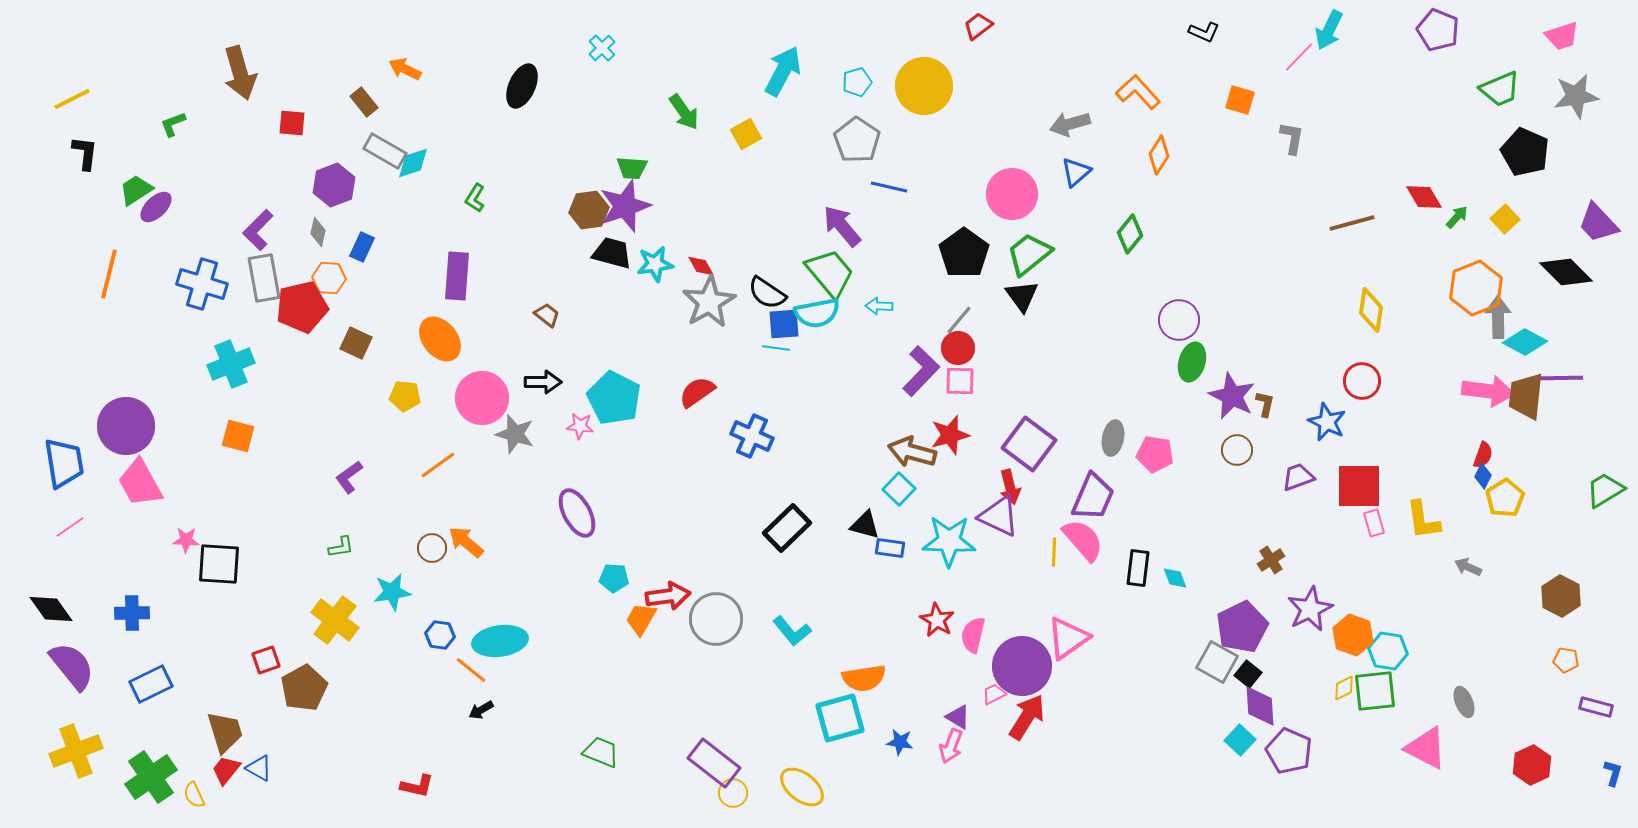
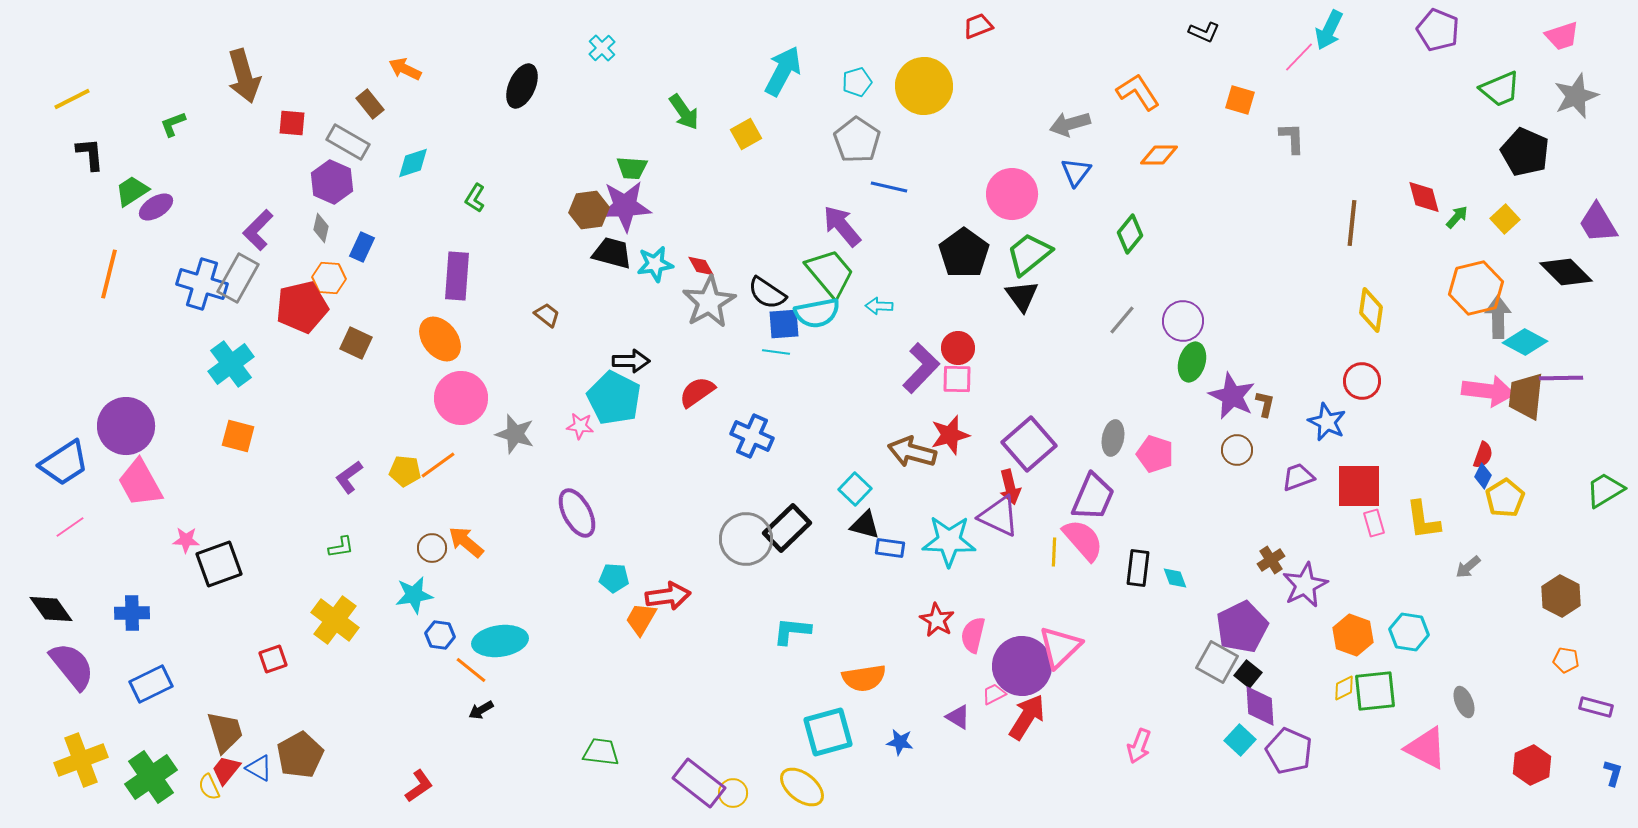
red trapezoid at (978, 26): rotated 16 degrees clockwise
brown arrow at (240, 73): moved 4 px right, 3 px down
orange L-shape at (1138, 92): rotated 9 degrees clockwise
gray star at (1576, 96): rotated 12 degrees counterclockwise
brown rectangle at (364, 102): moved 6 px right, 2 px down
gray L-shape at (1292, 138): rotated 12 degrees counterclockwise
gray rectangle at (385, 151): moved 37 px left, 9 px up
black L-shape at (85, 153): moved 5 px right, 1 px down; rotated 12 degrees counterclockwise
orange diamond at (1159, 155): rotated 57 degrees clockwise
blue triangle at (1076, 172): rotated 12 degrees counterclockwise
purple hexagon at (334, 185): moved 2 px left, 3 px up; rotated 15 degrees counterclockwise
green trapezoid at (136, 190): moved 4 px left, 1 px down
red diamond at (1424, 197): rotated 15 degrees clockwise
purple star at (625, 206): rotated 16 degrees clockwise
purple ellipse at (156, 207): rotated 12 degrees clockwise
brown line at (1352, 223): rotated 69 degrees counterclockwise
purple trapezoid at (1598, 223): rotated 12 degrees clockwise
gray diamond at (318, 232): moved 3 px right, 4 px up
gray rectangle at (264, 278): moved 26 px left; rotated 39 degrees clockwise
orange hexagon at (1476, 288): rotated 8 degrees clockwise
gray line at (959, 320): moved 163 px right
purple circle at (1179, 320): moved 4 px right, 1 px down
cyan line at (776, 348): moved 4 px down
cyan cross at (231, 364): rotated 15 degrees counterclockwise
purple L-shape at (921, 371): moved 3 px up
pink square at (960, 381): moved 3 px left, 2 px up
black arrow at (543, 382): moved 88 px right, 21 px up
yellow pentagon at (405, 396): moved 75 px down
pink circle at (482, 398): moved 21 px left
purple square at (1029, 444): rotated 12 degrees clockwise
pink pentagon at (1155, 454): rotated 9 degrees clockwise
blue trapezoid at (64, 463): rotated 66 degrees clockwise
cyan square at (899, 489): moved 44 px left
black square at (219, 564): rotated 24 degrees counterclockwise
gray arrow at (1468, 567): rotated 64 degrees counterclockwise
cyan star at (392, 592): moved 22 px right, 3 px down
purple star at (1310, 609): moved 5 px left, 24 px up
gray circle at (716, 619): moved 30 px right, 80 px up
cyan L-shape at (792, 631): rotated 135 degrees clockwise
pink triangle at (1068, 638): moved 8 px left, 9 px down; rotated 9 degrees counterclockwise
cyan hexagon at (1388, 651): moved 21 px right, 19 px up
red square at (266, 660): moved 7 px right, 1 px up
brown pentagon at (304, 688): moved 4 px left, 67 px down
cyan square at (840, 718): moved 12 px left, 14 px down
pink arrow at (951, 746): moved 188 px right
yellow cross at (76, 751): moved 5 px right, 9 px down
green trapezoid at (601, 752): rotated 15 degrees counterclockwise
purple rectangle at (714, 763): moved 15 px left, 20 px down
red L-shape at (417, 786): moved 2 px right; rotated 48 degrees counterclockwise
yellow semicircle at (194, 795): moved 15 px right, 8 px up
